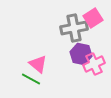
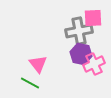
pink square: rotated 30 degrees clockwise
gray cross: moved 5 px right, 3 px down
pink triangle: rotated 12 degrees clockwise
green line: moved 1 px left, 4 px down
